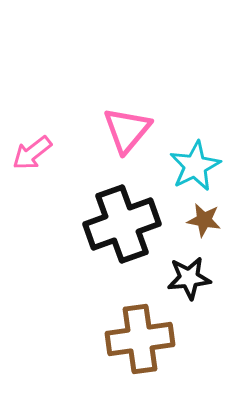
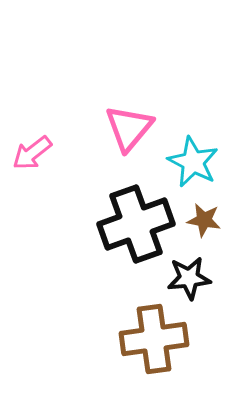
pink triangle: moved 2 px right, 2 px up
cyan star: moved 2 px left, 4 px up; rotated 18 degrees counterclockwise
black cross: moved 14 px right
brown cross: moved 14 px right
